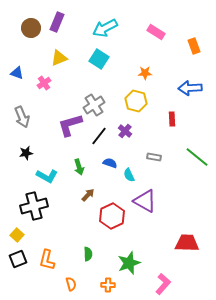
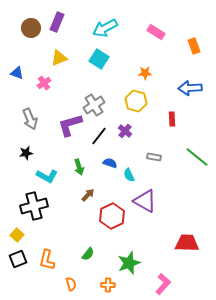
gray arrow: moved 8 px right, 2 px down
green semicircle: rotated 40 degrees clockwise
